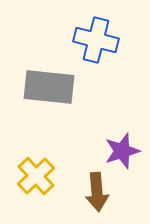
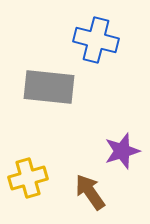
yellow cross: moved 8 px left, 2 px down; rotated 27 degrees clockwise
brown arrow: moved 7 px left; rotated 150 degrees clockwise
